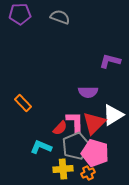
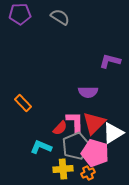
gray semicircle: rotated 12 degrees clockwise
white triangle: moved 18 px down
